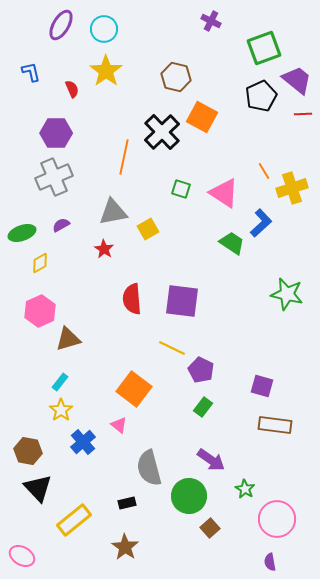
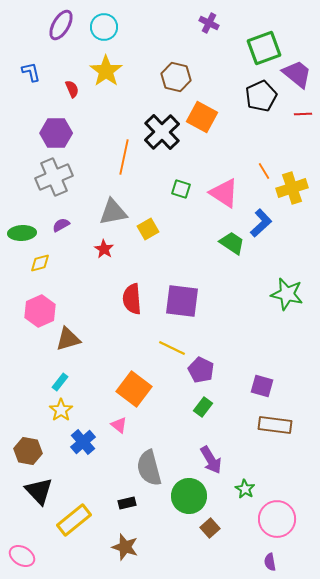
purple cross at (211, 21): moved 2 px left, 2 px down
cyan circle at (104, 29): moved 2 px up
purple trapezoid at (297, 80): moved 6 px up
green ellipse at (22, 233): rotated 16 degrees clockwise
yellow diamond at (40, 263): rotated 15 degrees clockwise
purple arrow at (211, 460): rotated 24 degrees clockwise
black triangle at (38, 488): moved 1 px right, 3 px down
brown star at (125, 547): rotated 16 degrees counterclockwise
